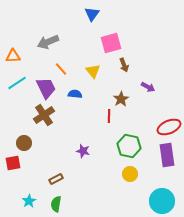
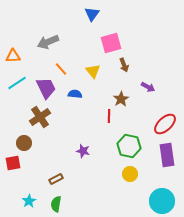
brown cross: moved 4 px left, 2 px down
red ellipse: moved 4 px left, 3 px up; rotated 20 degrees counterclockwise
